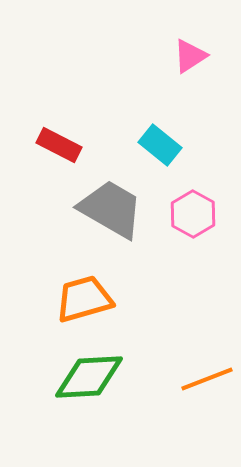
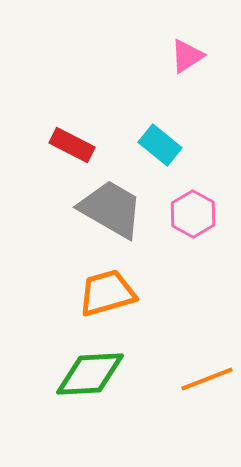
pink triangle: moved 3 px left
red rectangle: moved 13 px right
orange trapezoid: moved 23 px right, 6 px up
green diamond: moved 1 px right, 3 px up
